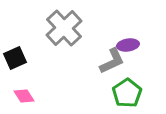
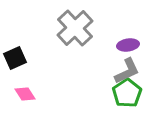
gray cross: moved 11 px right
gray L-shape: moved 15 px right, 10 px down
pink diamond: moved 1 px right, 2 px up
